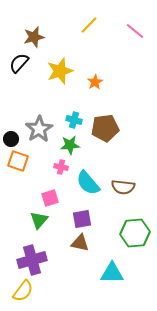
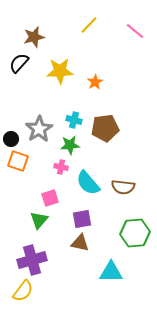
yellow star: rotated 16 degrees clockwise
cyan triangle: moved 1 px left, 1 px up
